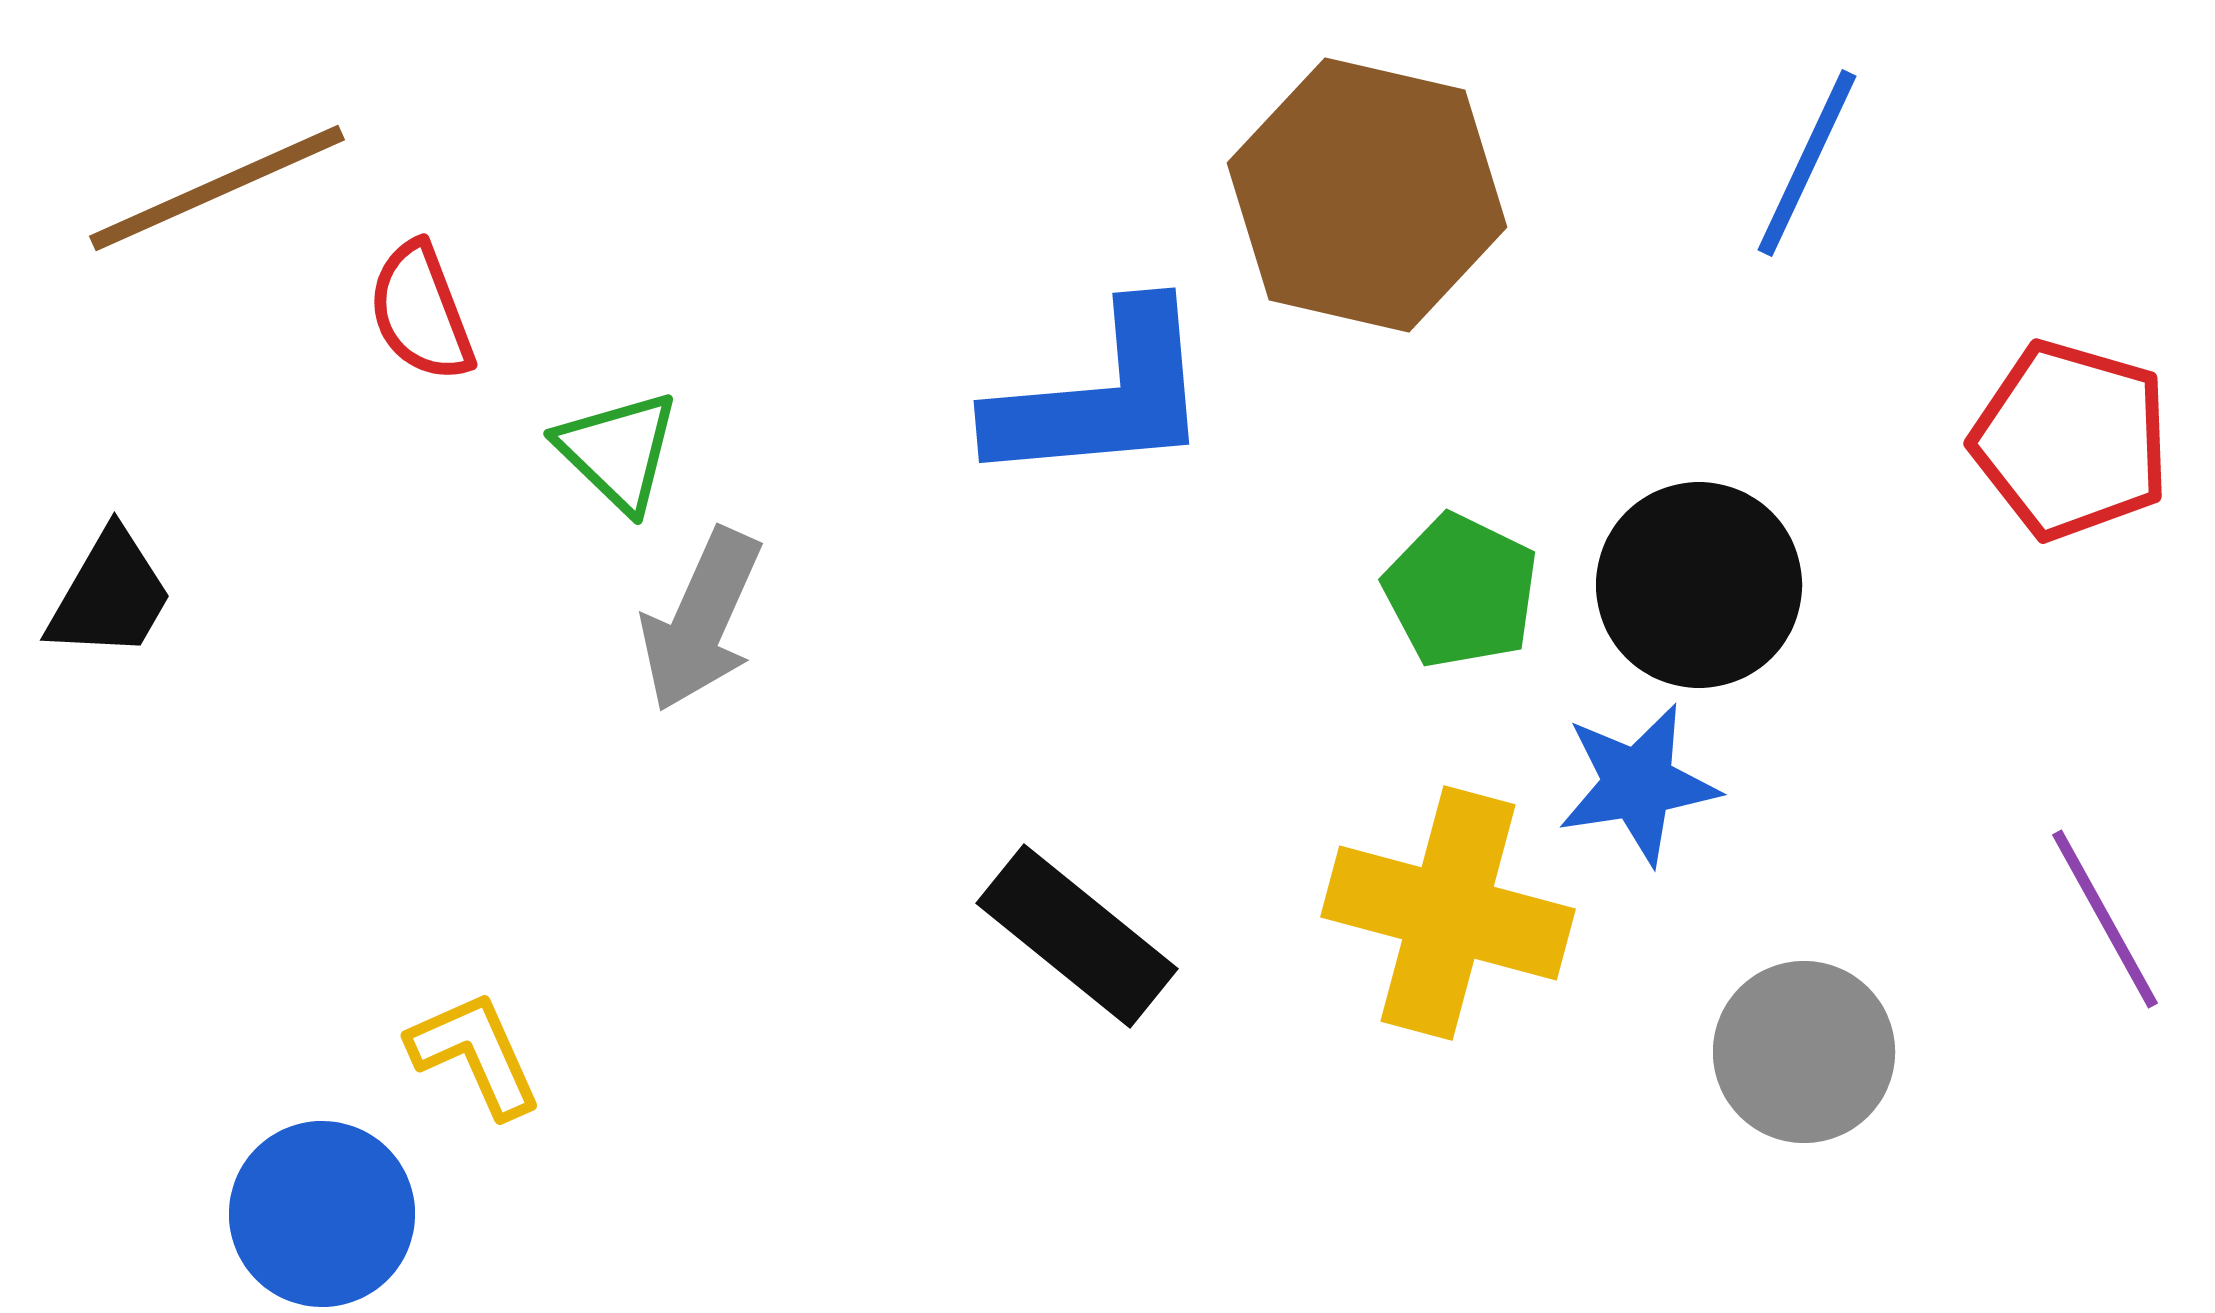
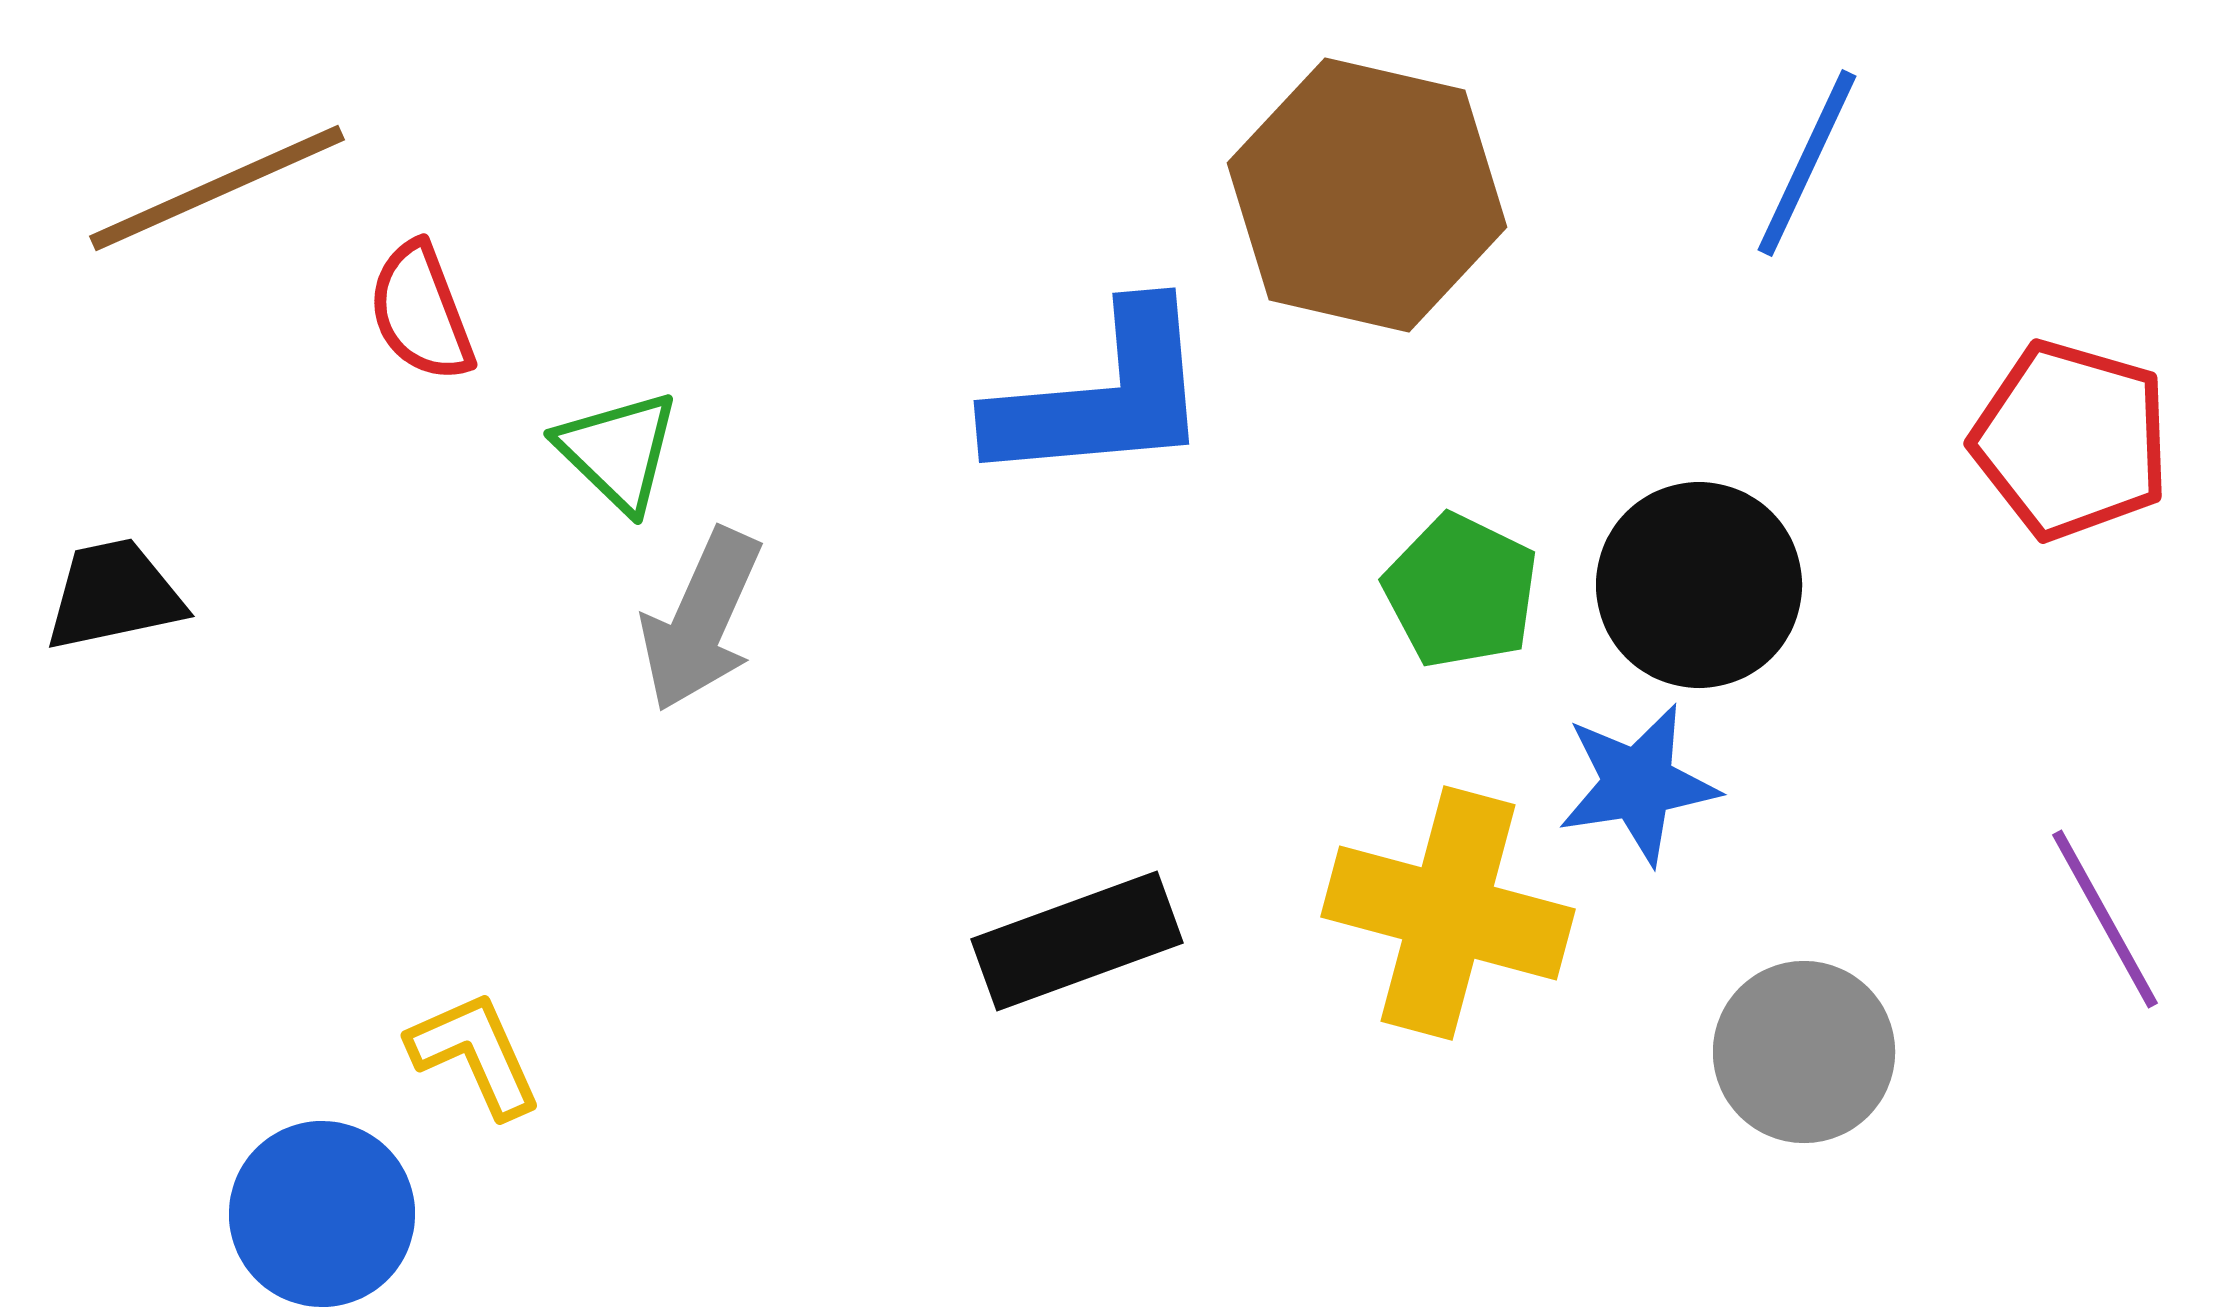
black trapezoid: moved 4 px right; rotated 132 degrees counterclockwise
black rectangle: moved 5 px down; rotated 59 degrees counterclockwise
